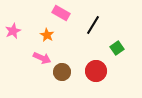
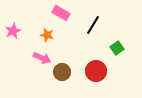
orange star: rotated 16 degrees counterclockwise
